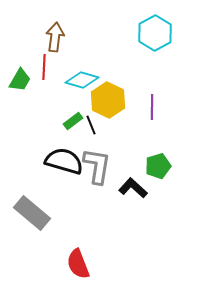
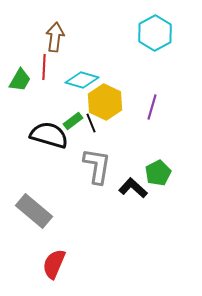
yellow hexagon: moved 3 px left, 2 px down
purple line: rotated 15 degrees clockwise
black line: moved 2 px up
black semicircle: moved 15 px left, 26 px up
green pentagon: moved 7 px down; rotated 10 degrees counterclockwise
gray rectangle: moved 2 px right, 2 px up
red semicircle: moved 24 px left; rotated 44 degrees clockwise
